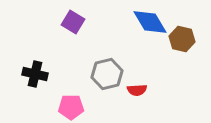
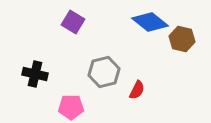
blue diamond: rotated 21 degrees counterclockwise
gray hexagon: moved 3 px left, 2 px up
red semicircle: rotated 60 degrees counterclockwise
